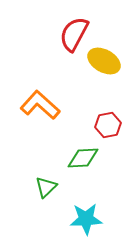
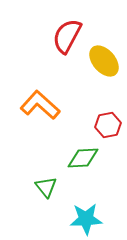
red semicircle: moved 7 px left, 2 px down
yellow ellipse: rotated 20 degrees clockwise
green triangle: rotated 25 degrees counterclockwise
